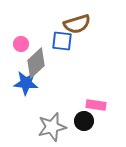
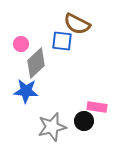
brown semicircle: rotated 44 degrees clockwise
blue star: moved 8 px down
pink rectangle: moved 1 px right, 2 px down
